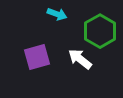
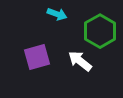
white arrow: moved 2 px down
